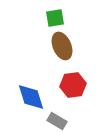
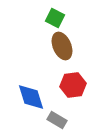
green square: rotated 36 degrees clockwise
gray rectangle: moved 1 px up
